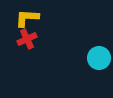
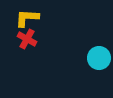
red cross: rotated 36 degrees counterclockwise
